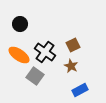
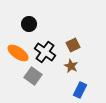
black circle: moved 9 px right
orange ellipse: moved 1 px left, 2 px up
gray square: moved 2 px left
blue rectangle: rotated 35 degrees counterclockwise
